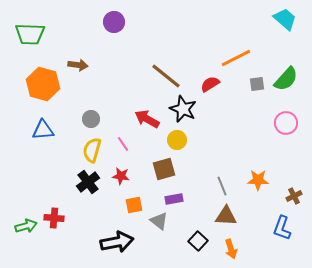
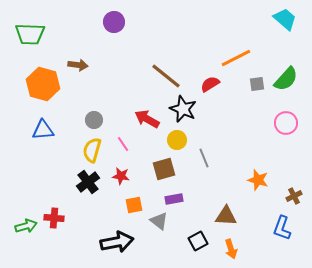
gray circle: moved 3 px right, 1 px down
orange star: rotated 15 degrees clockwise
gray line: moved 18 px left, 28 px up
black square: rotated 18 degrees clockwise
